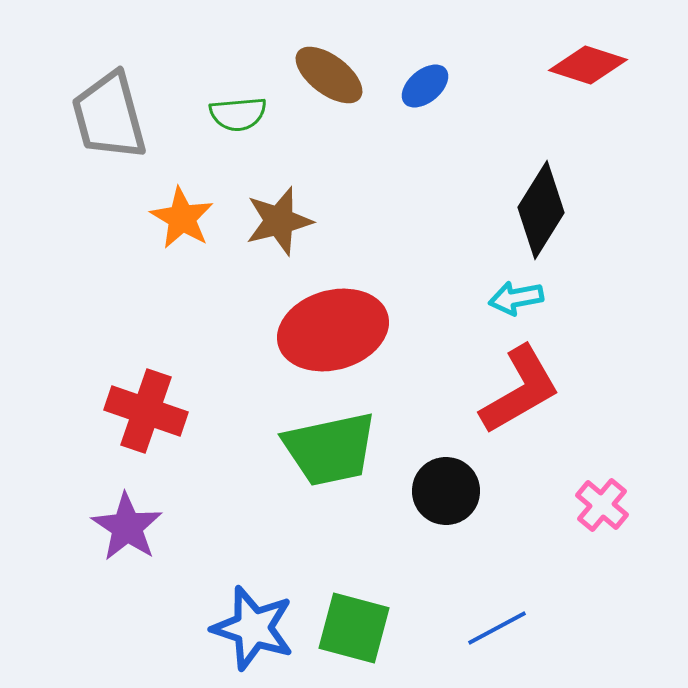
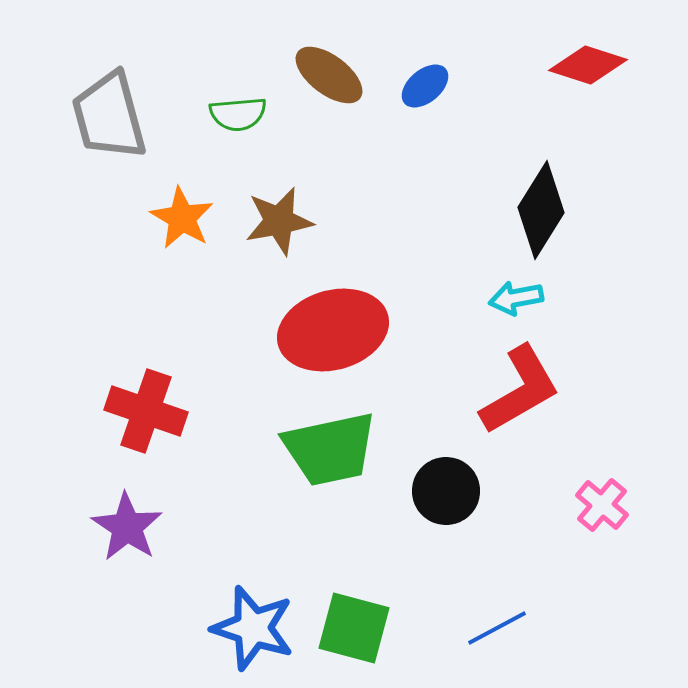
brown star: rotated 4 degrees clockwise
